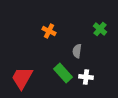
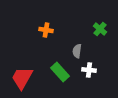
orange cross: moved 3 px left, 1 px up; rotated 16 degrees counterclockwise
green rectangle: moved 3 px left, 1 px up
white cross: moved 3 px right, 7 px up
